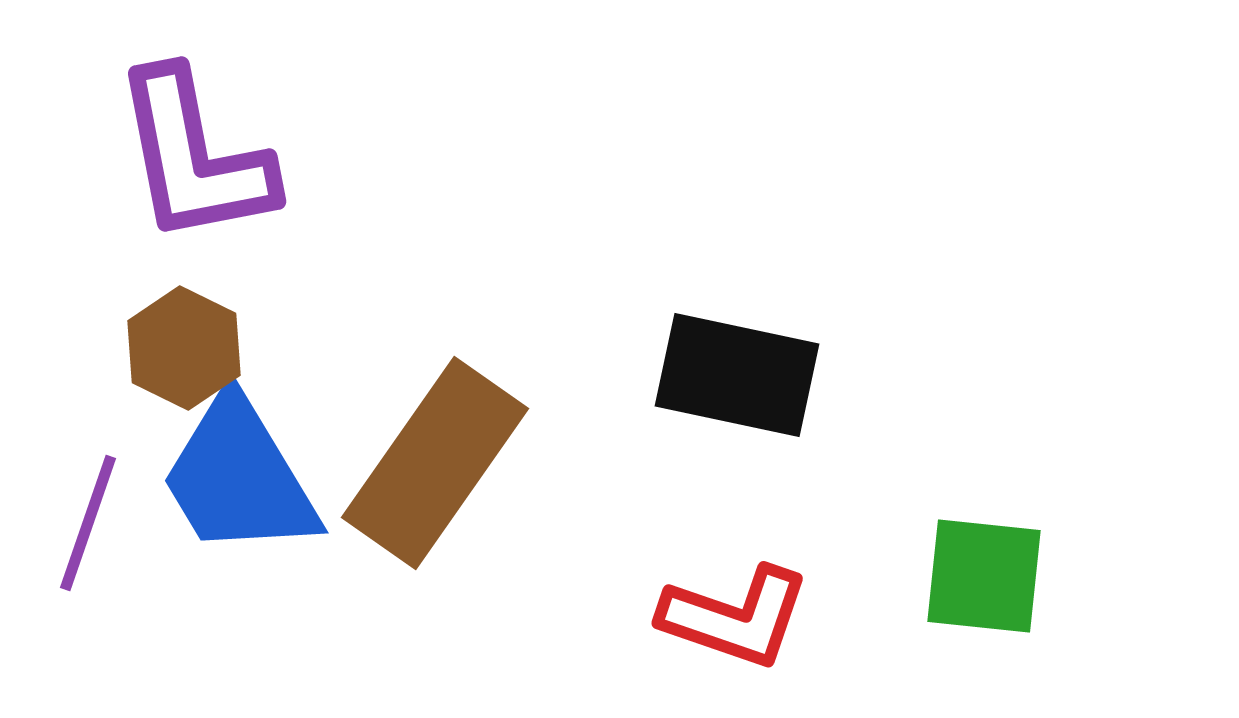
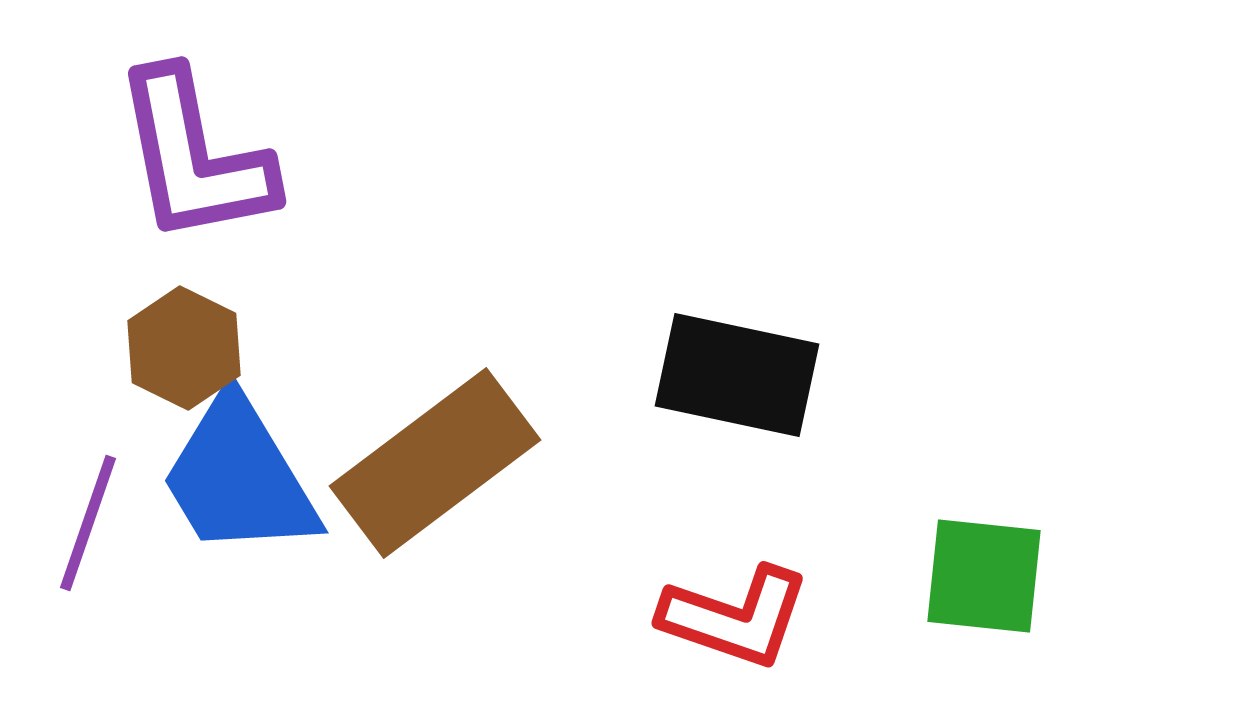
brown rectangle: rotated 18 degrees clockwise
